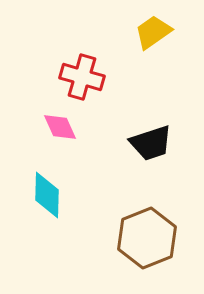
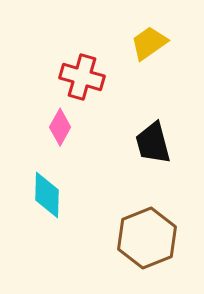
yellow trapezoid: moved 4 px left, 11 px down
pink diamond: rotated 54 degrees clockwise
black trapezoid: moved 2 px right; rotated 93 degrees clockwise
